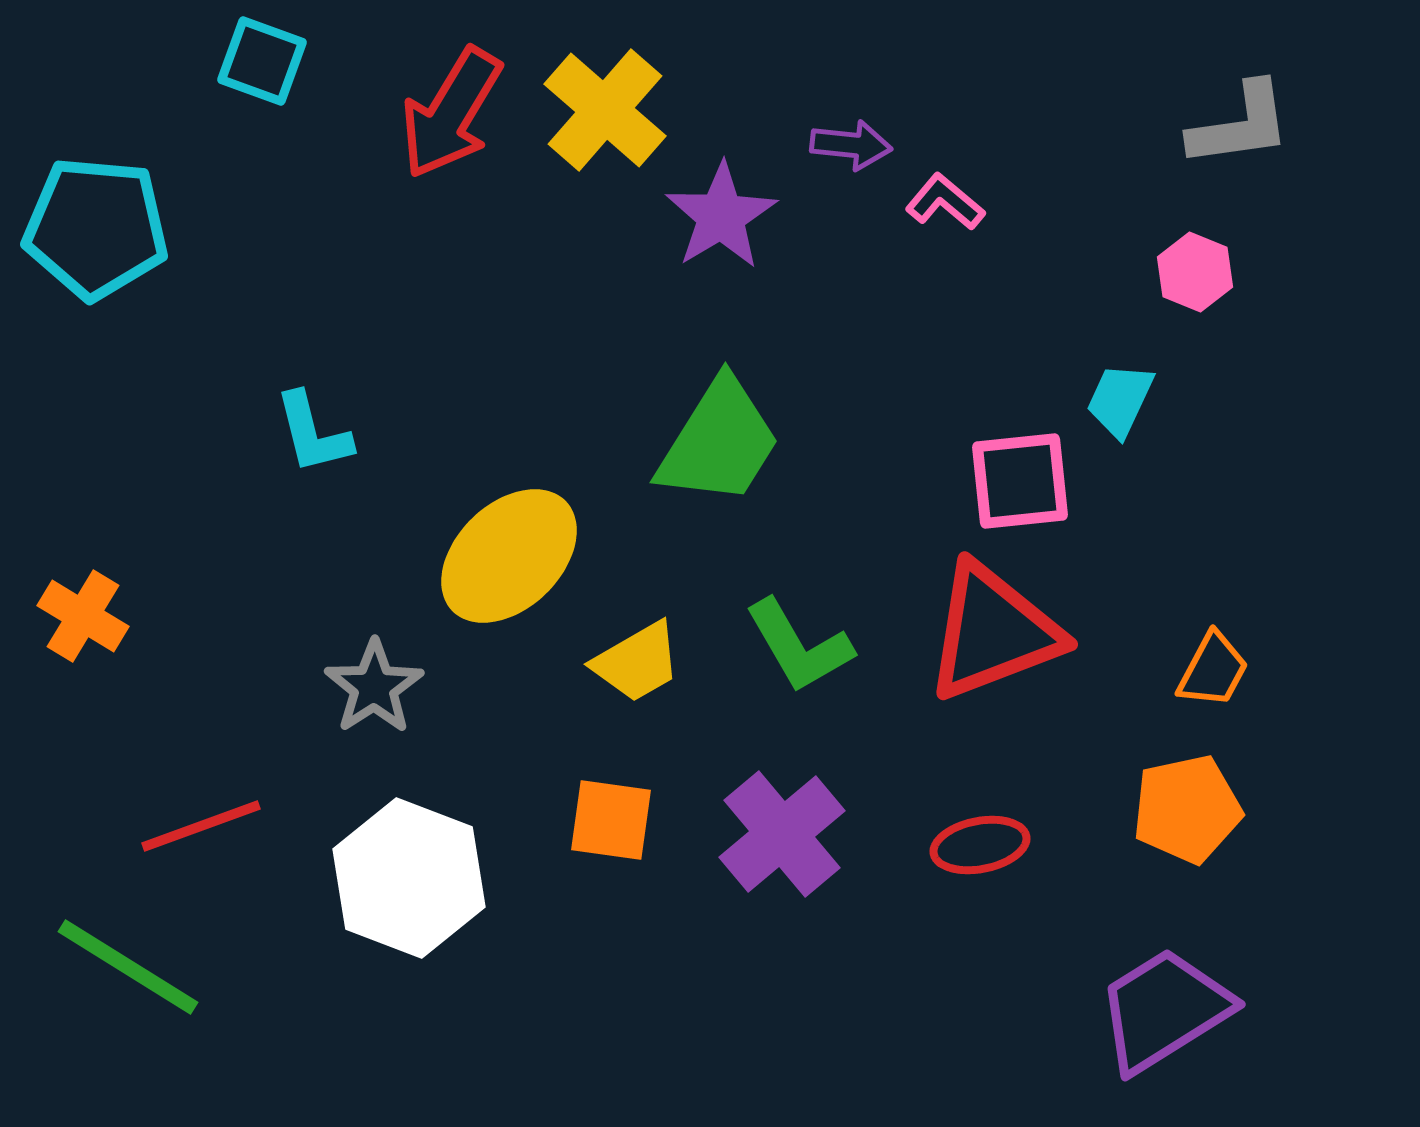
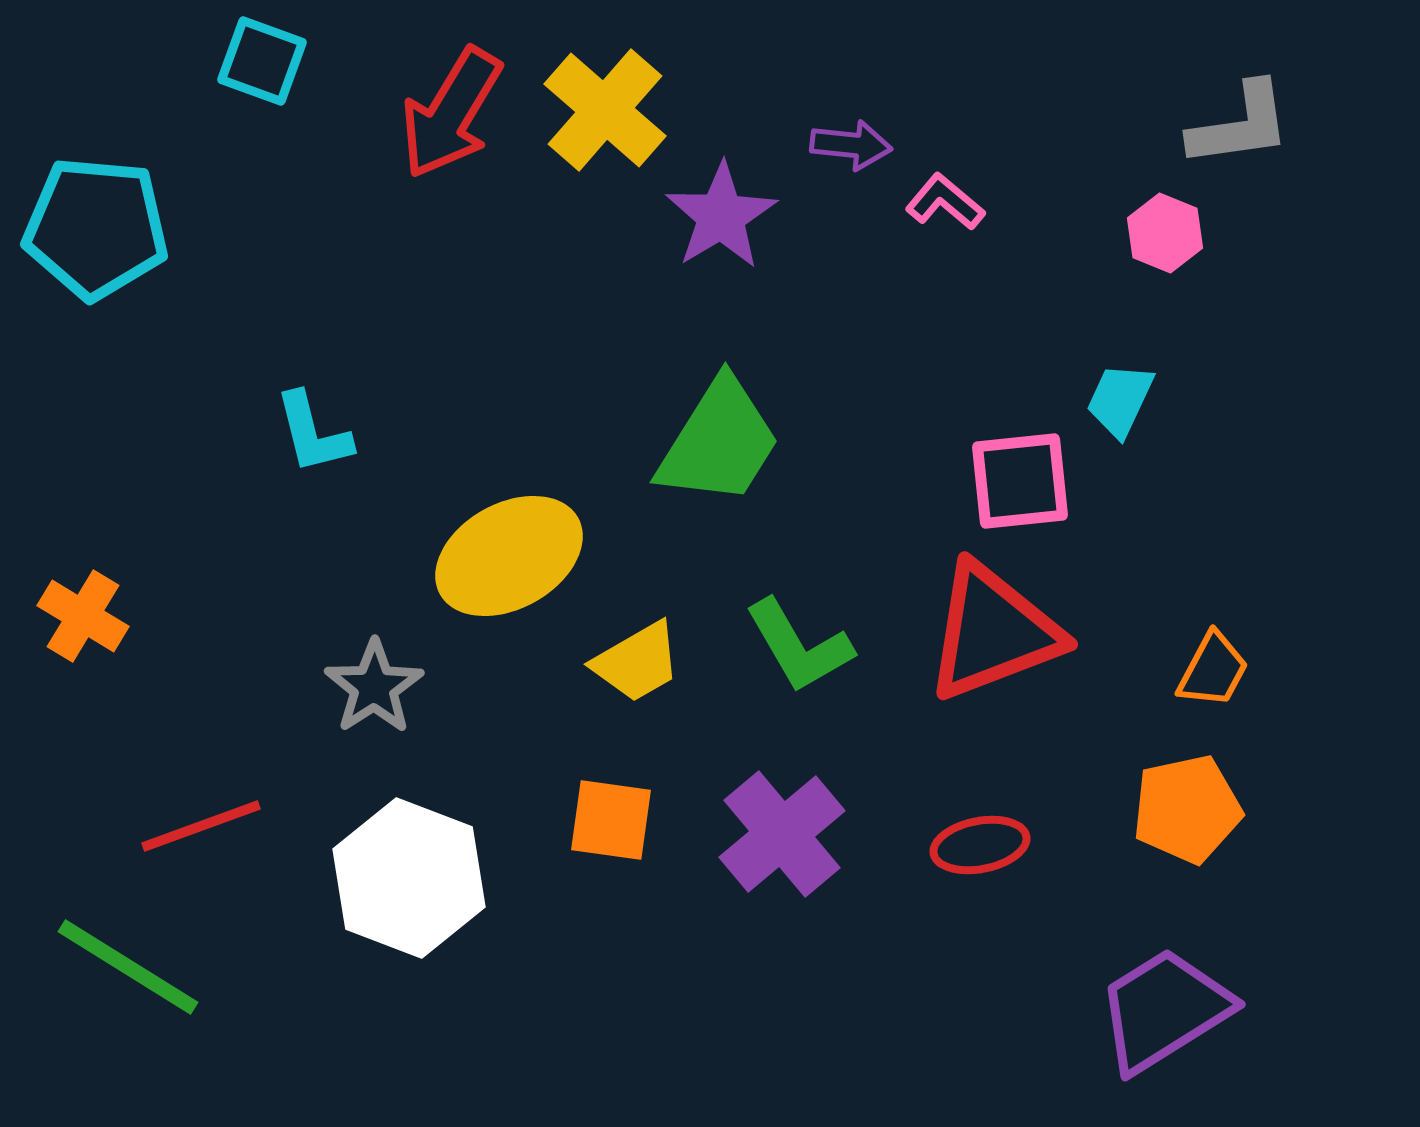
pink hexagon: moved 30 px left, 39 px up
yellow ellipse: rotated 15 degrees clockwise
